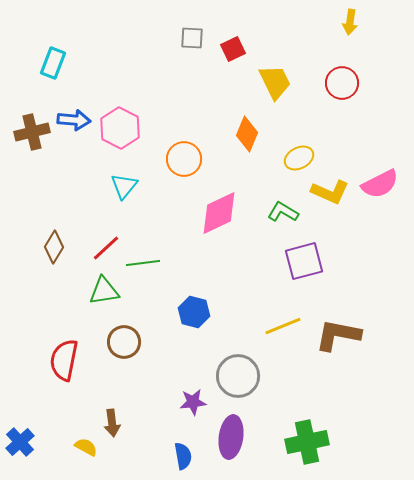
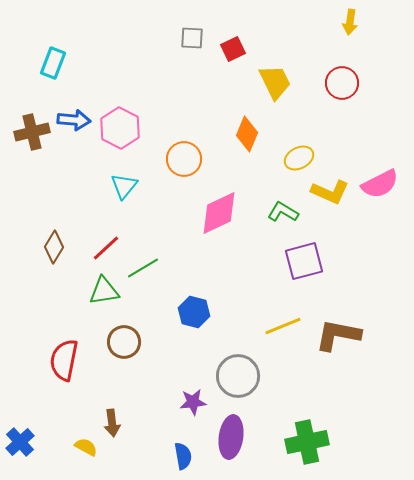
green line: moved 5 px down; rotated 24 degrees counterclockwise
